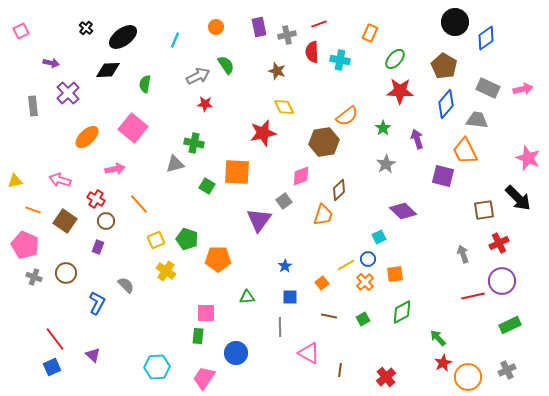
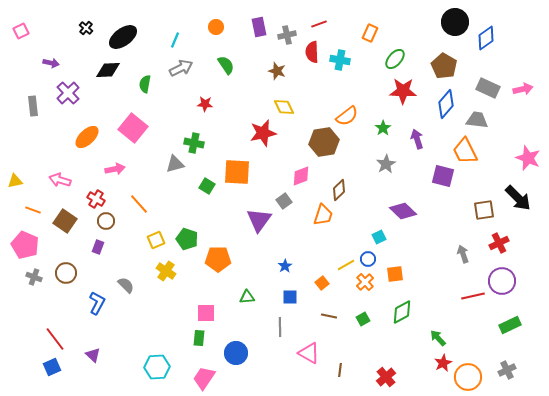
gray arrow at (198, 76): moved 17 px left, 8 px up
red star at (400, 91): moved 3 px right
green rectangle at (198, 336): moved 1 px right, 2 px down
